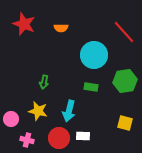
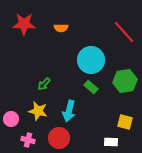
red star: rotated 20 degrees counterclockwise
cyan circle: moved 3 px left, 5 px down
green arrow: moved 2 px down; rotated 32 degrees clockwise
green rectangle: rotated 32 degrees clockwise
yellow square: moved 1 px up
white rectangle: moved 28 px right, 6 px down
pink cross: moved 1 px right
